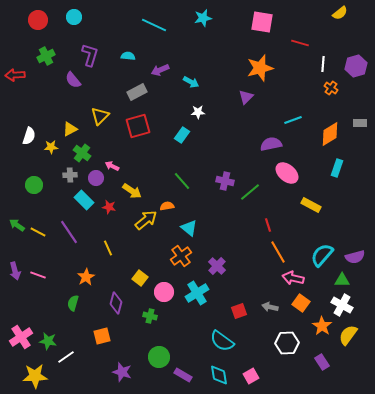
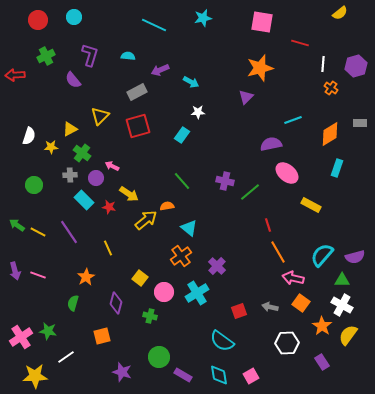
yellow arrow at (132, 191): moved 3 px left, 3 px down
green star at (48, 341): moved 10 px up
